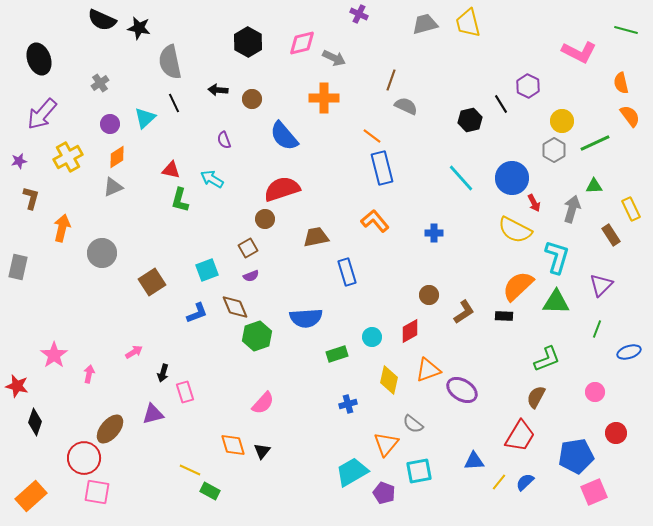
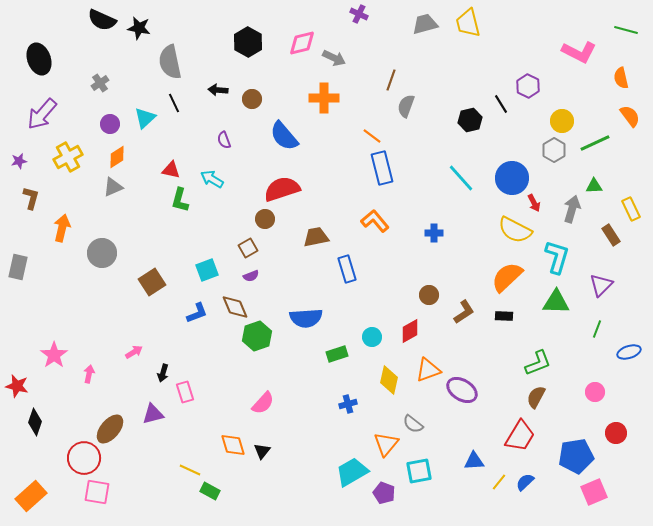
orange semicircle at (621, 83): moved 5 px up
gray semicircle at (406, 106): rotated 95 degrees counterclockwise
blue rectangle at (347, 272): moved 3 px up
orange semicircle at (518, 286): moved 11 px left, 9 px up
green L-shape at (547, 359): moved 9 px left, 4 px down
